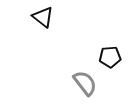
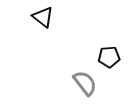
black pentagon: moved 1 px left
